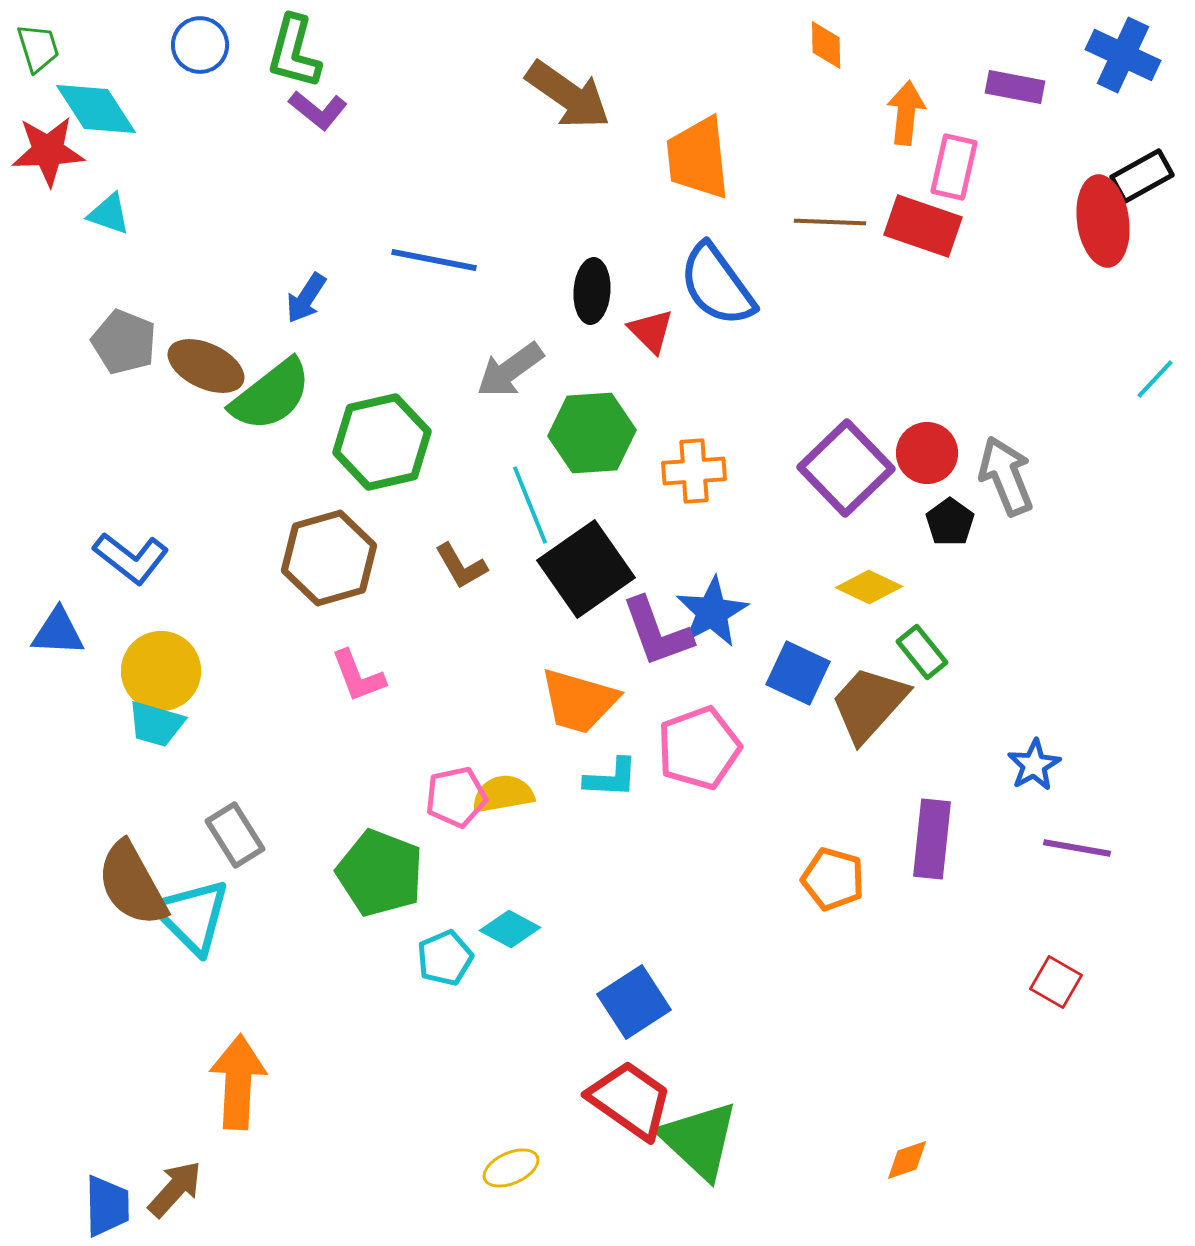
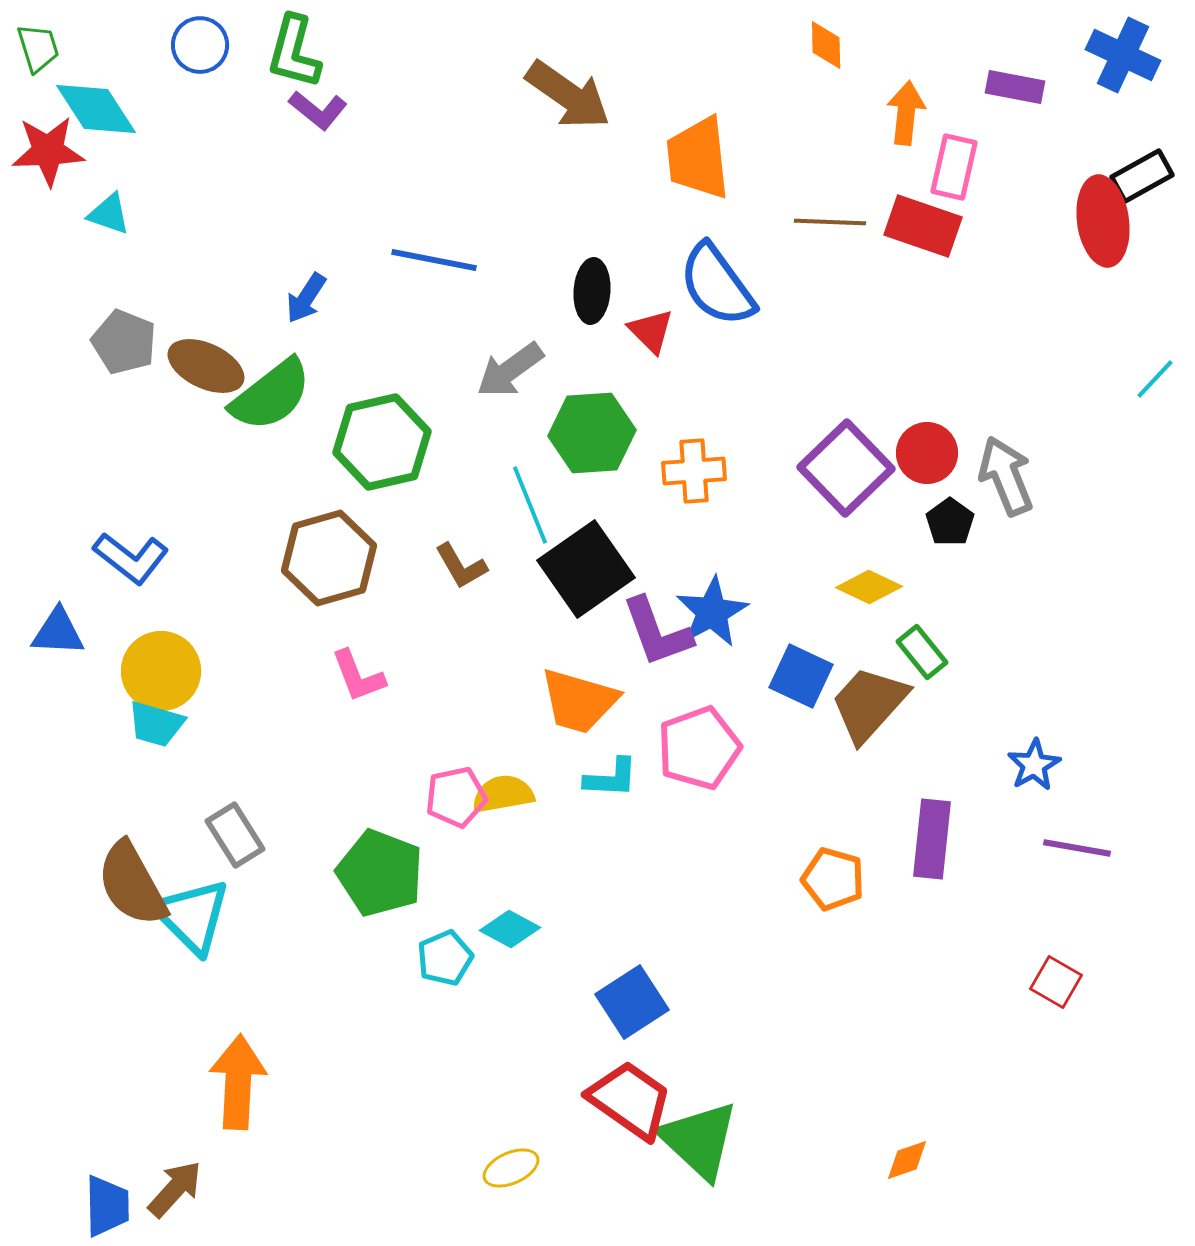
blue square at (798, 673): moved 3 px right, 3 px down
blue square at (634, 1002): moved 2 px left
